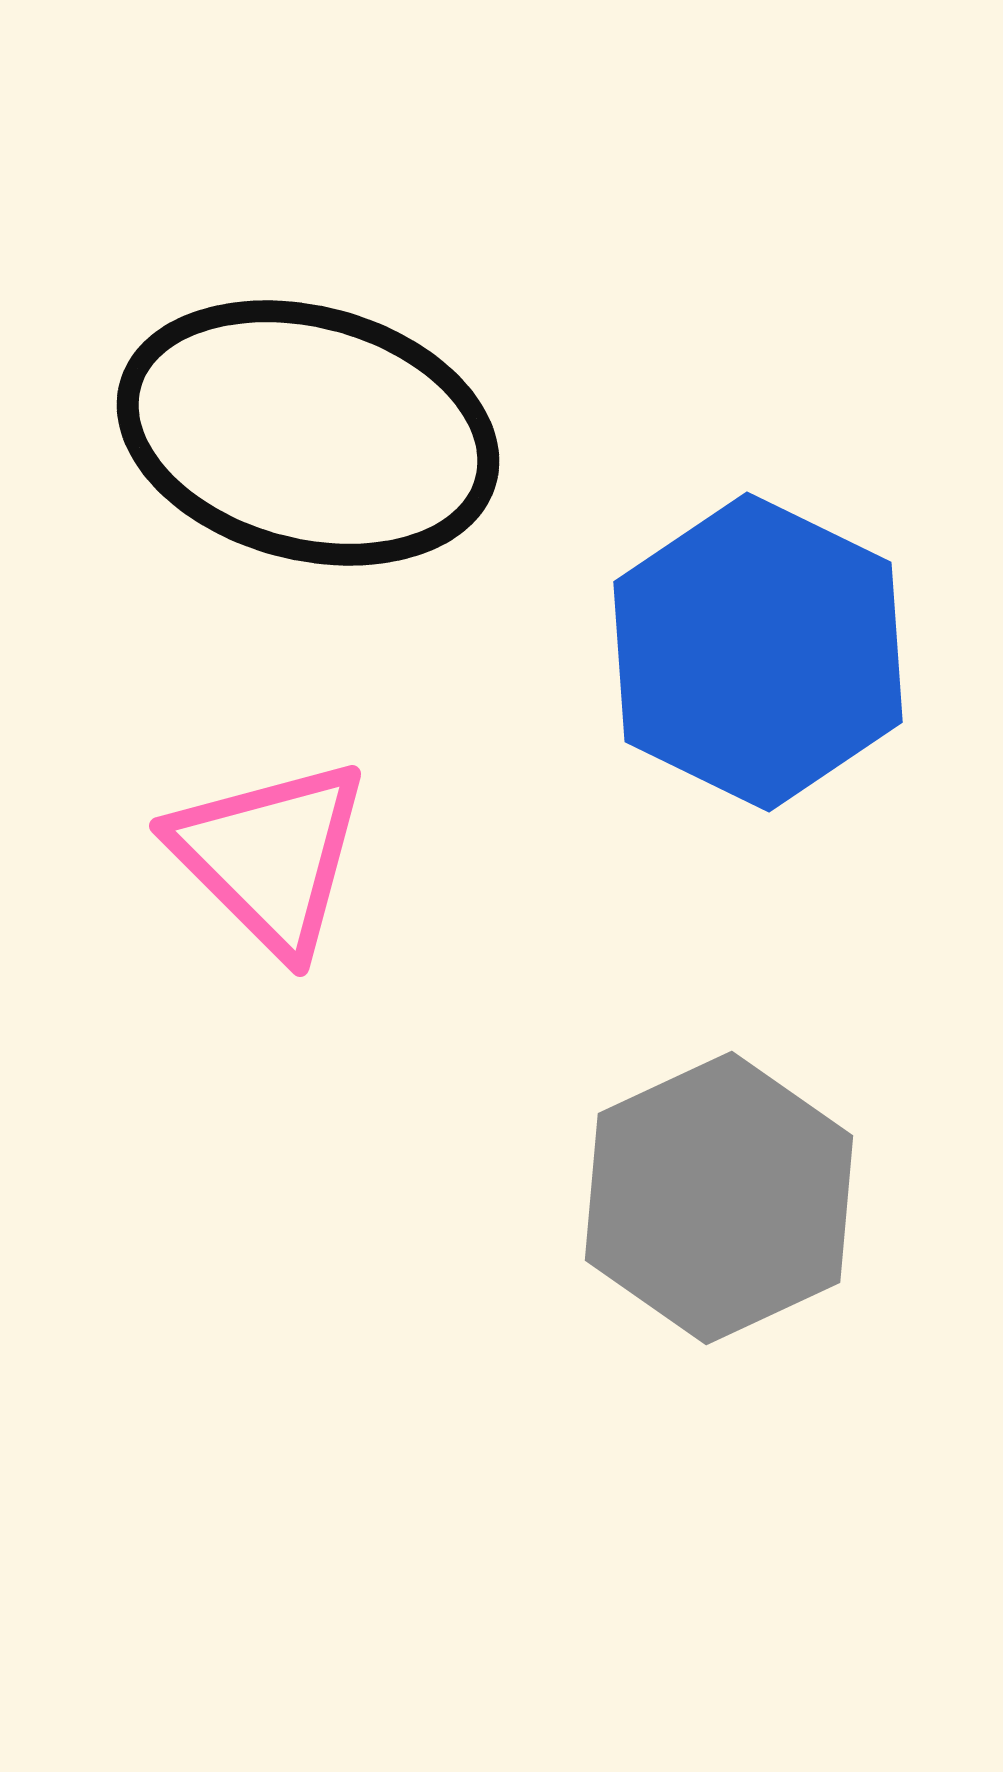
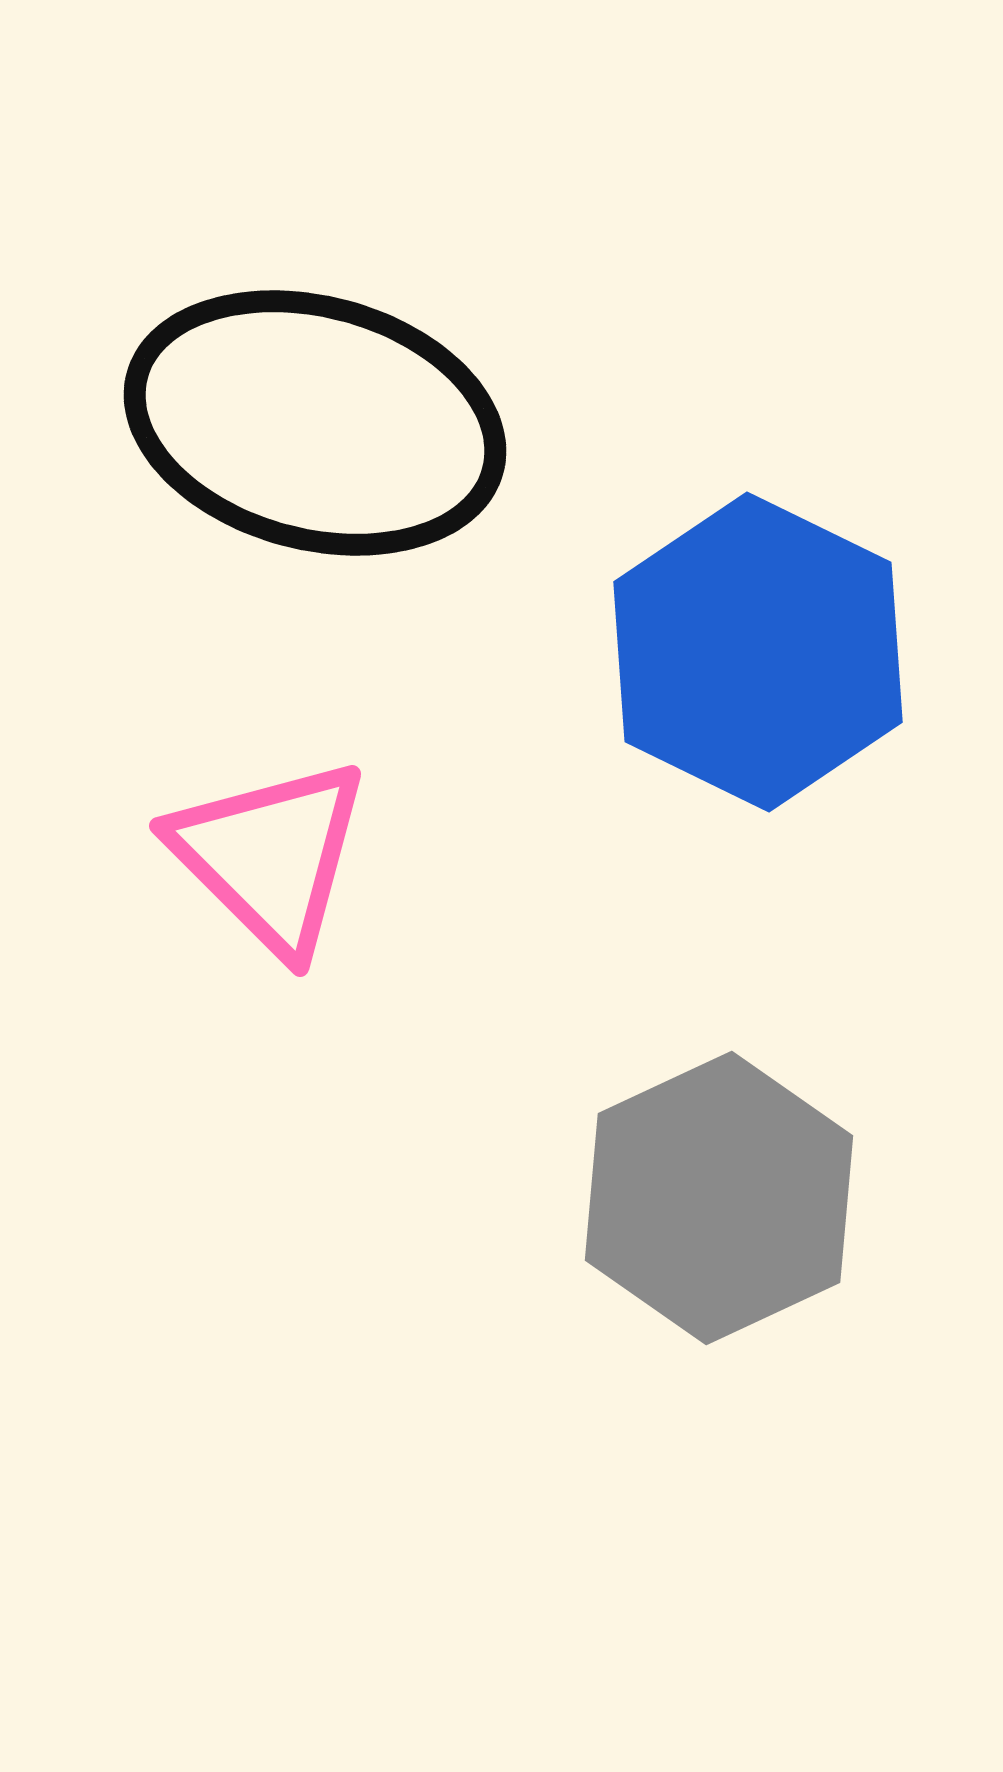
black ellipse: moved 7 px right, 10 px up
